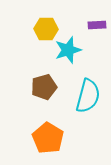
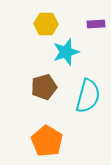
purple rectangle: moved 1 px left, 1 px up
yellow hexagon: moved 5 px up
cyan star: moved 2 px left, 2 px down
orange pentagon: moved 1 px left, 3 px down
